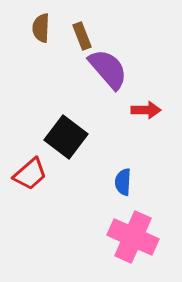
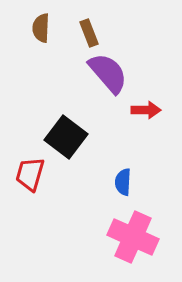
brown rectangle: moved 7 px right, 3 px up
purple semicircle: moved 4 px down
red trapezoid: rotated 147 degrees clockwise
